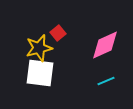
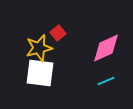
pink diamond: moved 1 px right, 3 px down
